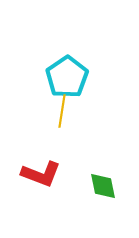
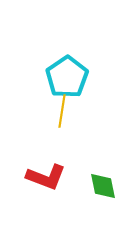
red L-shape: moved 5 px right, 3 px down
